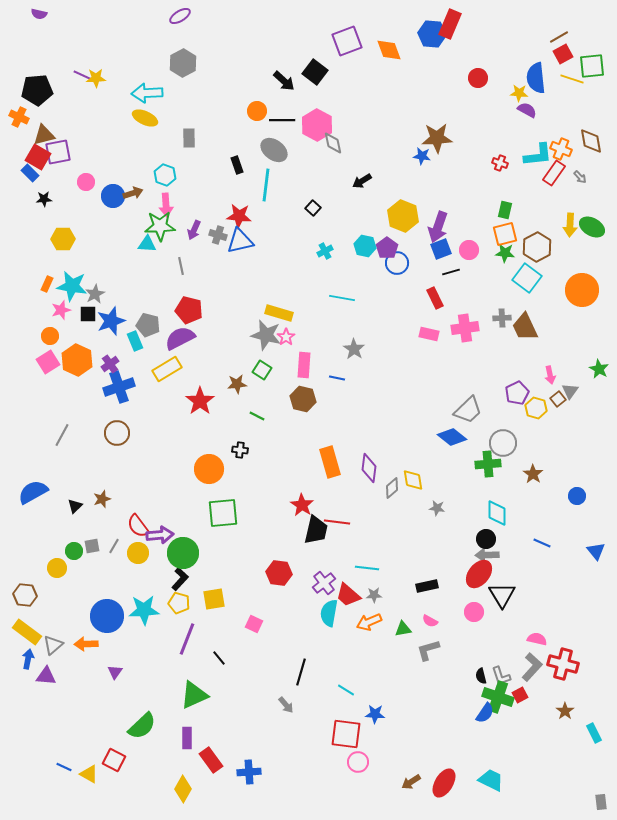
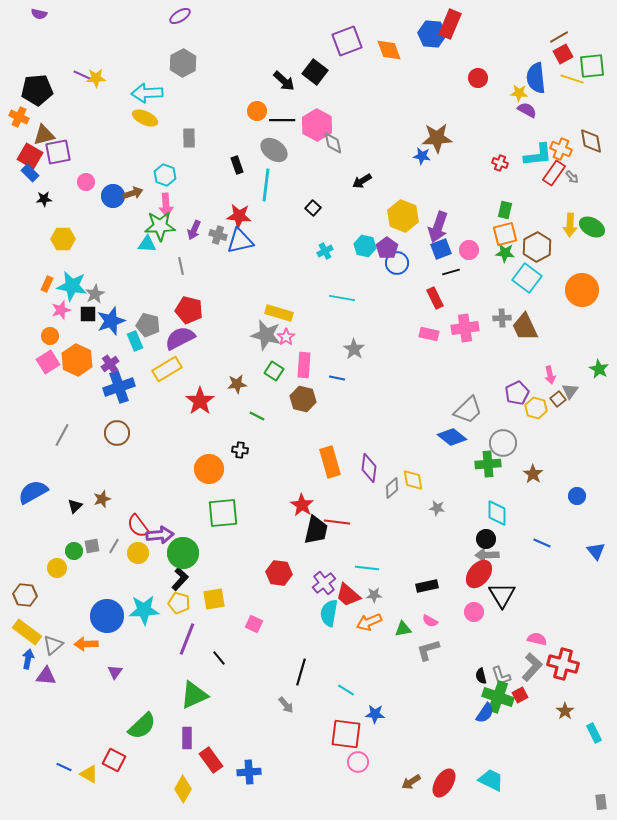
red square at (38, 157): moved 8 px left, 1 px up
gray arrow at (580, 177): moved 8 px left
green square at (262, 370): moved 12 px right, 1 px down
